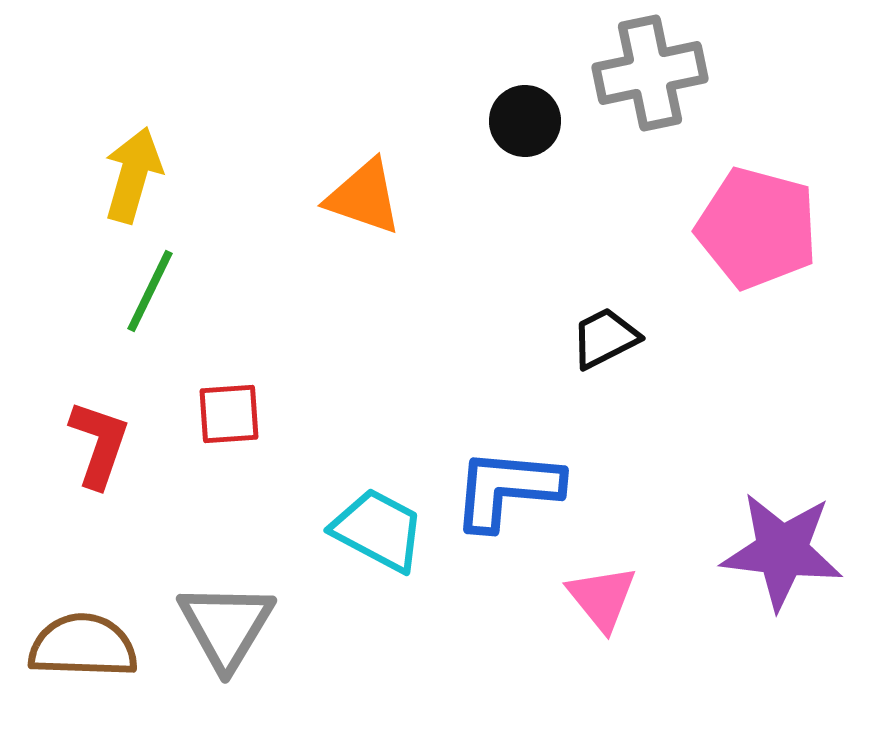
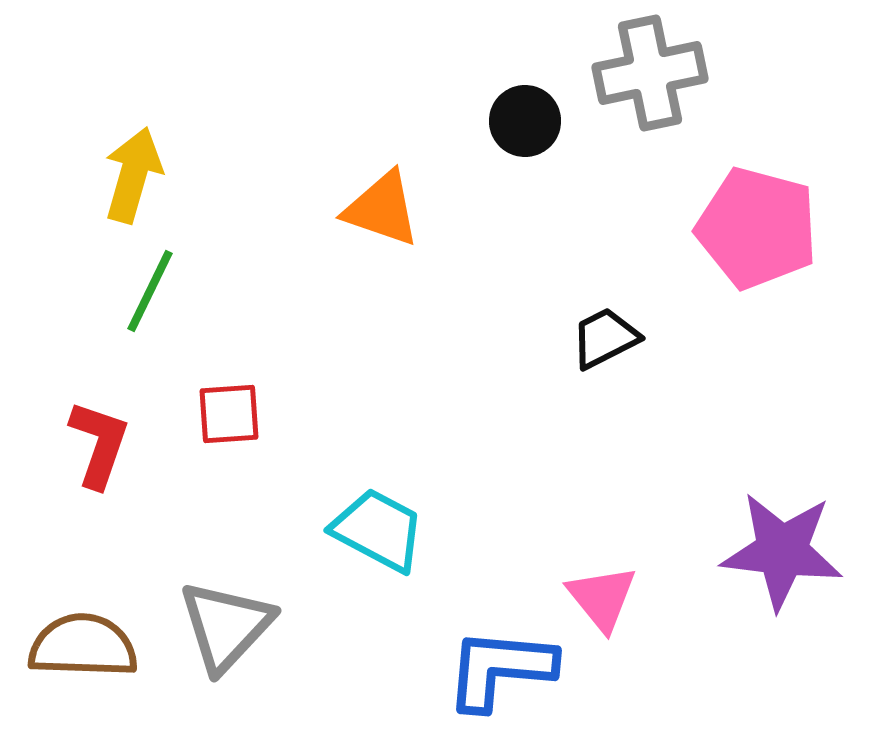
orange triangle: moved 18 px right, 12 px down
blue L-shape: moved 7 px left, 180 px down
gray triangle: rotated 12 degrees clockwise
